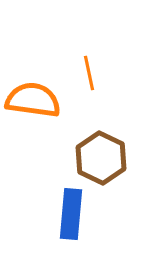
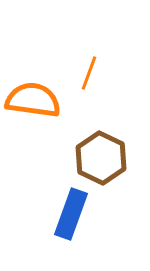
orange line: rotated 32 degrees clockwise
blue rectangle: rotated 15 degrees clockwise
